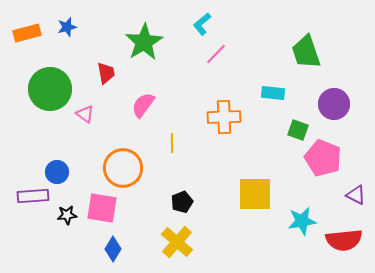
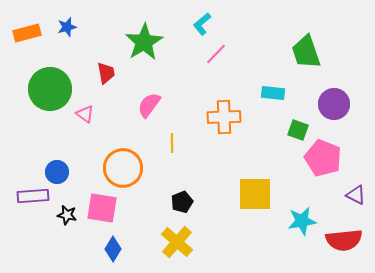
pink semicircle: moved 6 px right
black star: rotated 18 degrees clockwise
